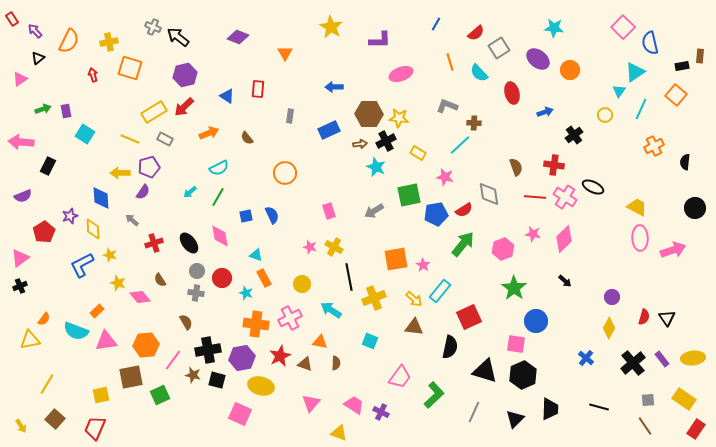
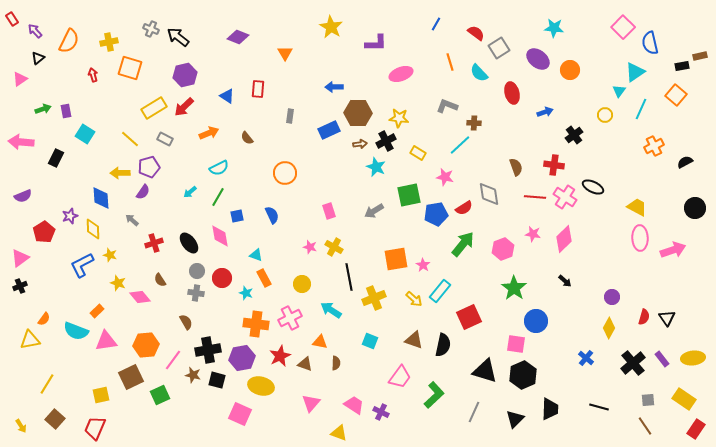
gray cross at (153, 27): moved 2 px left, 2 px down
red semicircle at (476, 33): rotated 102 degrees counterclockwise
purple L-shape at (380, 40): moved 4 px left, 3 px down
brown rectangle at (700, 56): rotated 72 degrees clockwise
yellow rectangle at (154, 112): moved 4 px up
brown hexagon at (369, 114): moved 11 px left, 1 px up
yellow line at (130, 139): rotated 18 degrees clockwise
black semicircle at (685, 162): rotated 56 degrees clockwise
black rectangle at (48, 166): moved 8 px right, 8 px up
red semicircle at (464, 210): moved 2 px up
blue square at (246, 216): moved 9 px left
brown triangle at (414, 327): moved 13 px down; rotated 12 degrees clockwise
black semicircle at (450, 347): moved 7 px left, 2 px up
brown square at (131, 377): rotated 15 degrees counterclockwise
